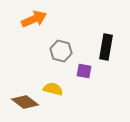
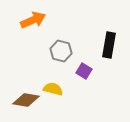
orange arrow: moved 1 px left, 1 px down
black rectangle: moved 3 px right, 2 px up
purple square: rotated 21 degrees clockwise
brown diamond: moved 1 px right, 2 px up; rotated 28 degrees counterclockwise
